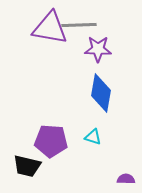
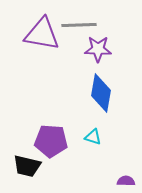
purple triangle: moved 8 px left, 6 px down
purple semicircle: moved 2 px down
